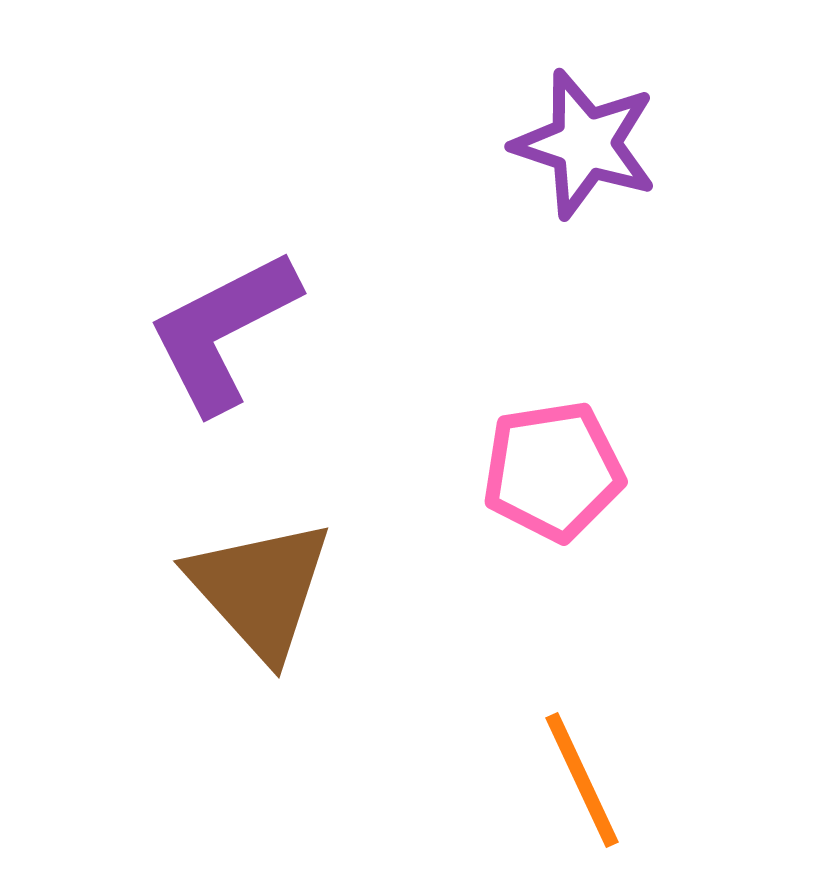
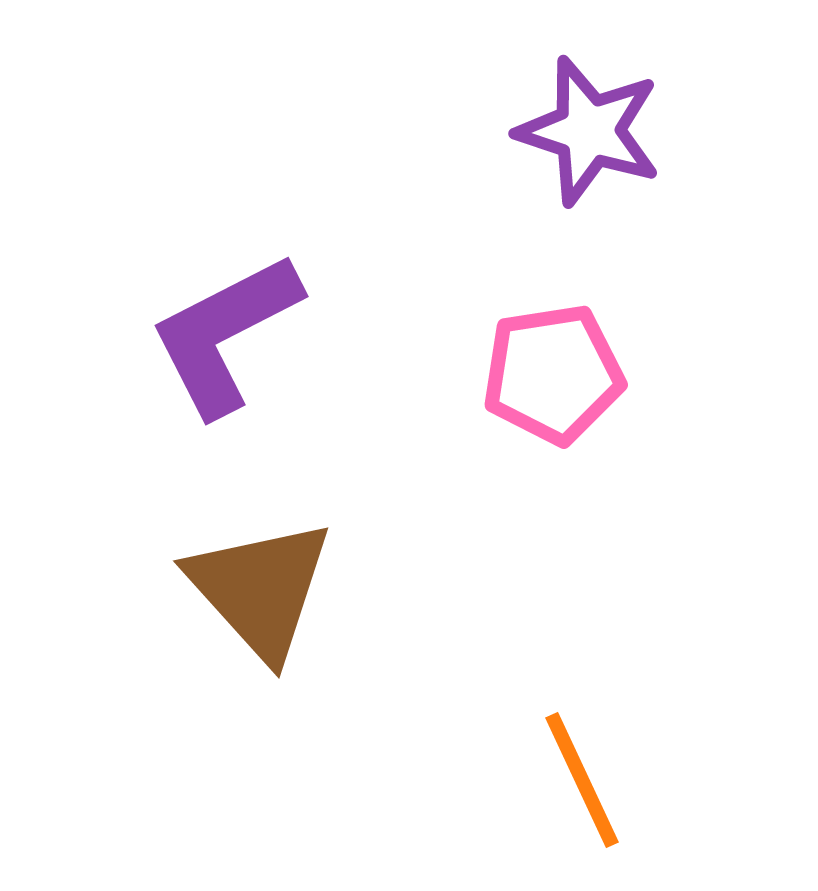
purple star: moved 4 px right, 13 px up
purple L-shape: moved 2 px right, 3 px down
pink pentagon: moved 97 px up
